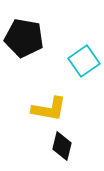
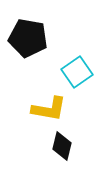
black pentagon: moved 4 px right
cyan square: moved 7 px left, 11 px down
